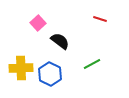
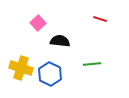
black semicircle: rotated 30 degrees counterclockwise
green line: rotated 24 degrees clockwise
yellow cross: rotated 20 degrees clockwise
